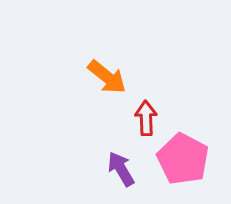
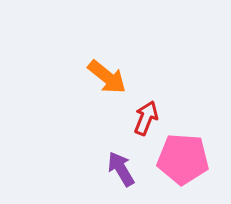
red arrow: rotated 24 degrees clockwise
pink pentagon: rotated 24 degrees counterclockwise
